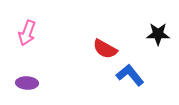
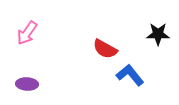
pink arrow: rotated 15 degrees clockwise
purple ellipse: moved 1 px down
